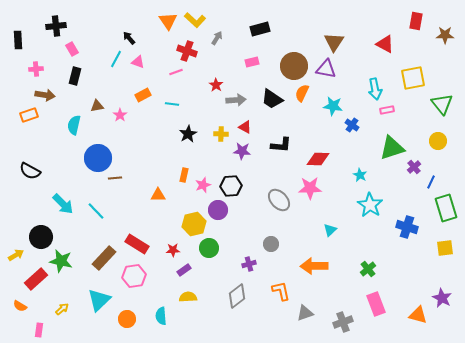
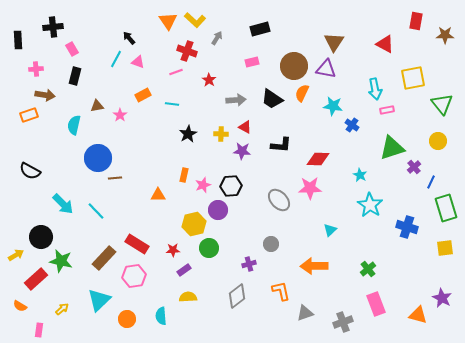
black cross at (56, 26): moved 3 px left, 1 px down
red star at (216, 85): moved 7 px left, 5 px up
